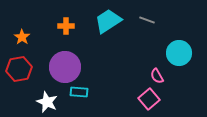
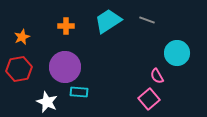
orange star: rotated 14 degrees clockwise
cyan circle: moved 2 px left
